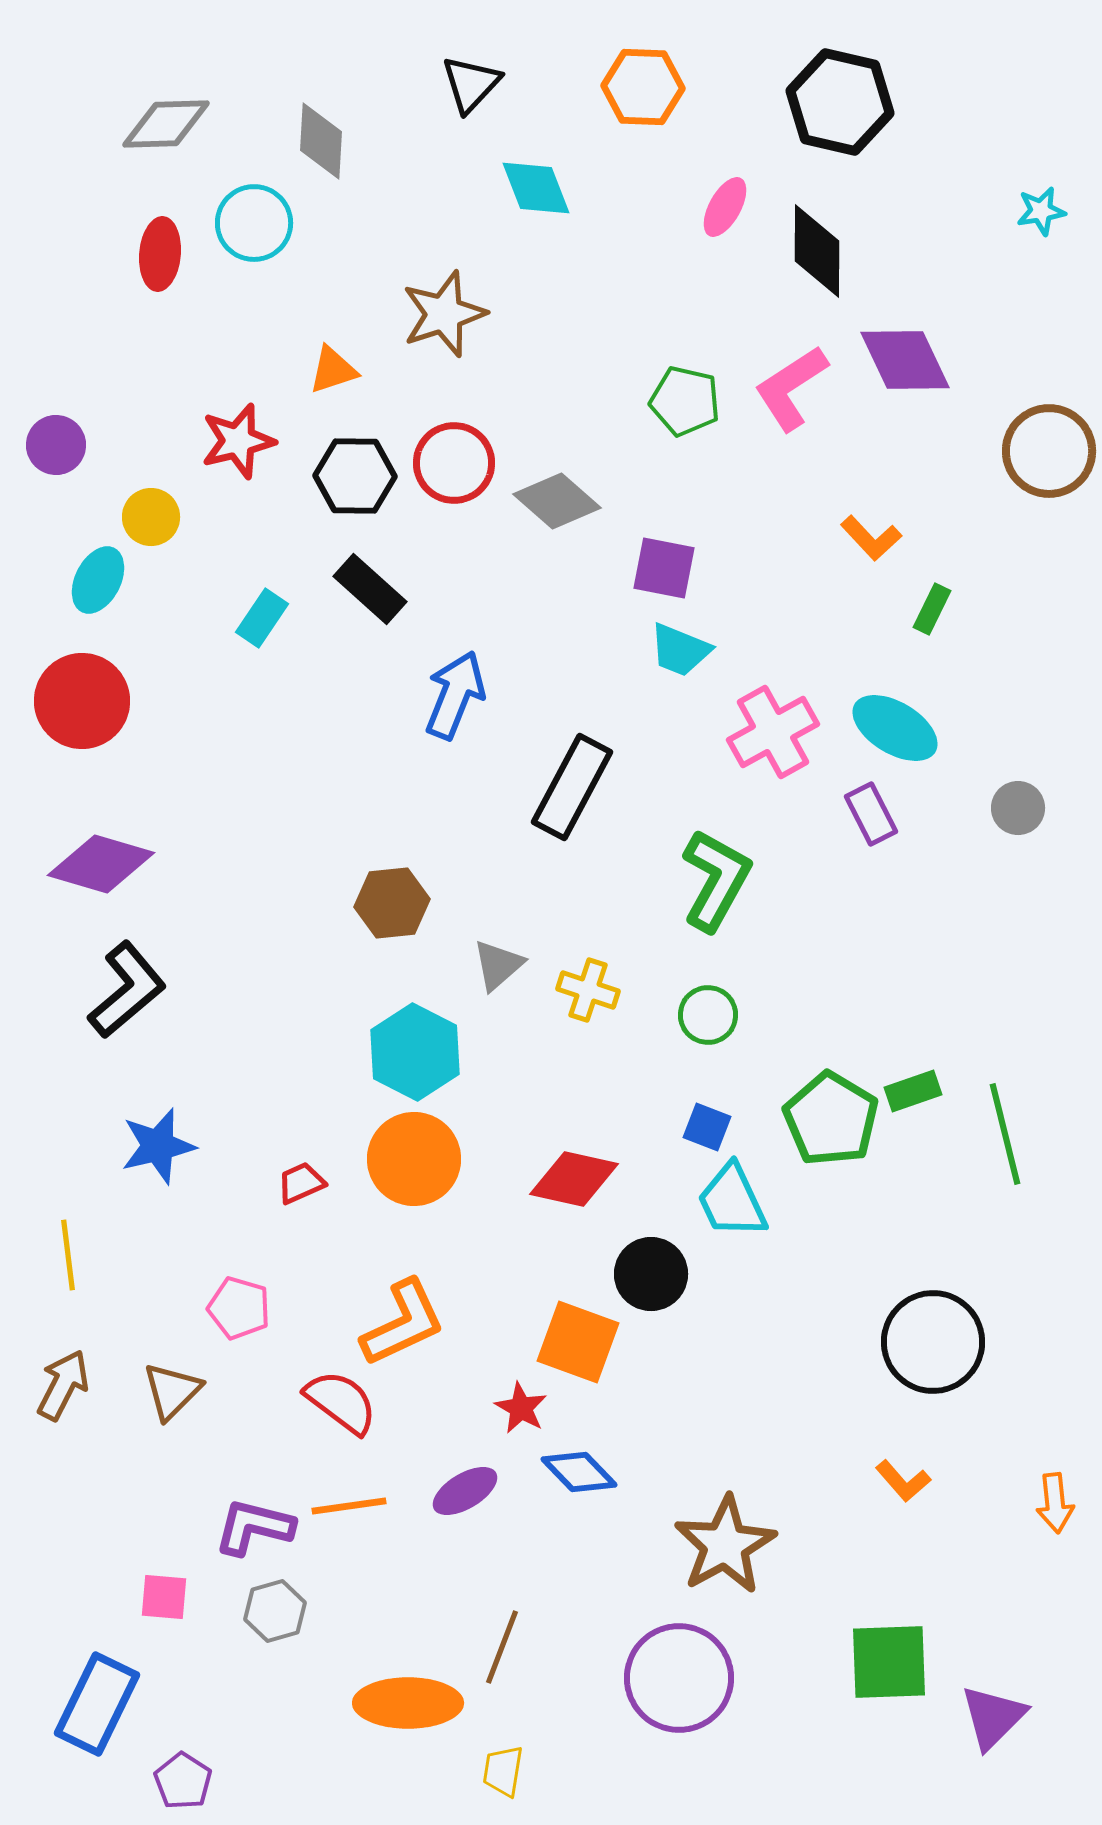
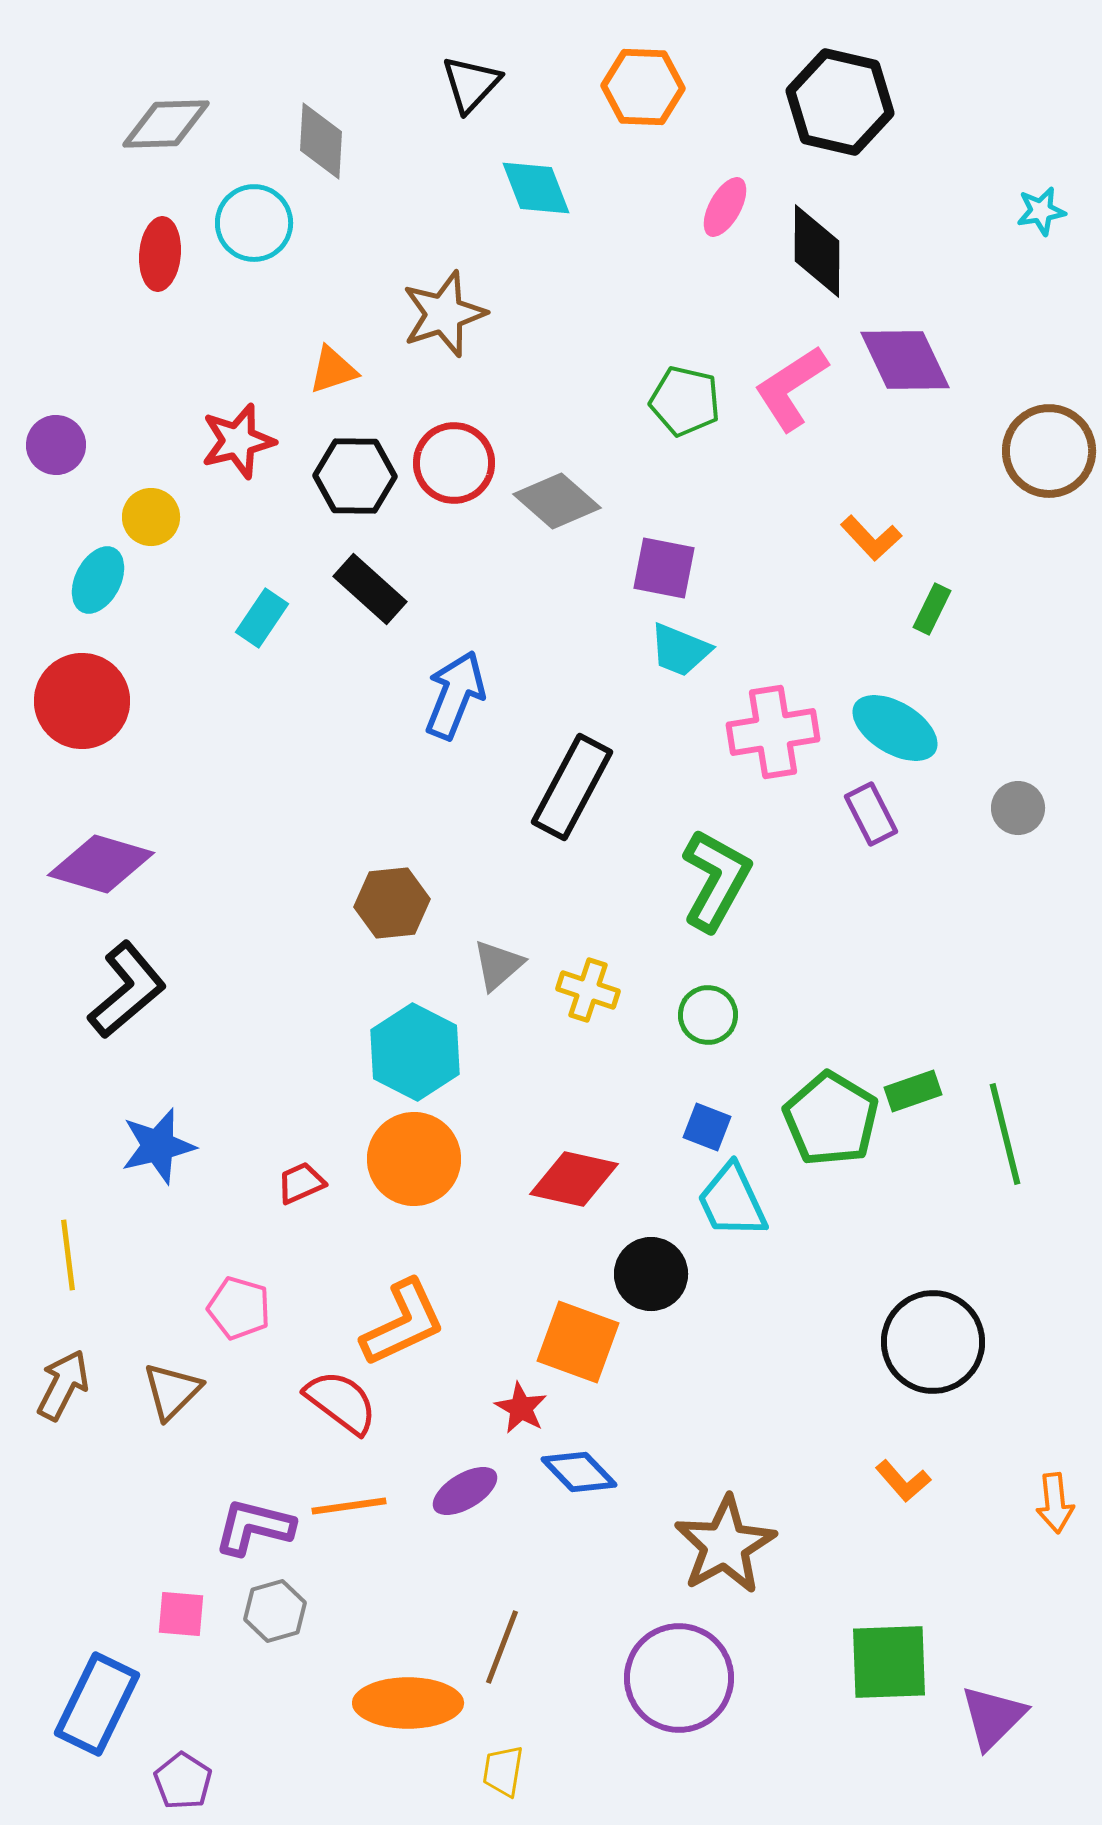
pink cross at (773, 732): rotated 20 degrees clockwise
pink square at (164, 1597): moved 17 px right, 17 px down
